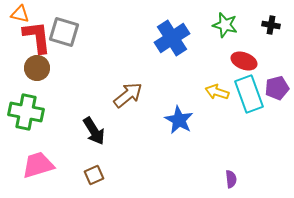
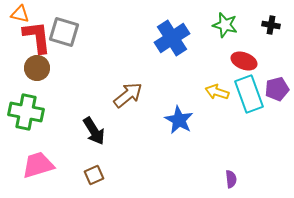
purple pentagon: moved 1 px down
